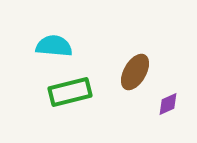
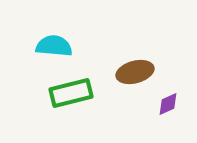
brown ellipse: rotated 45 degrees clockwise
green rectangle: moved 1 px right, 1 px down
